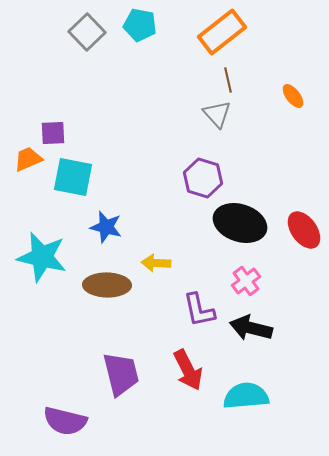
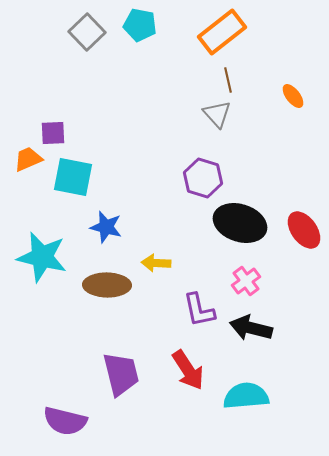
red arrow: rotated 6 degrees counterclockwise
